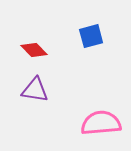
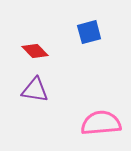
blue square: moved 2 px left, 4 px up
red diamond: moved 1 px right, 1 px down
